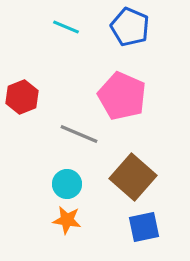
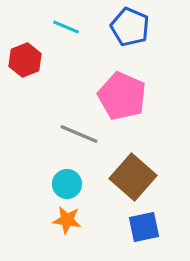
red hexagon: moved 3 px right, 37 px up
